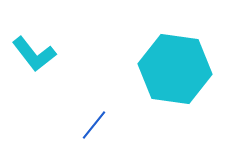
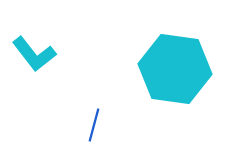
blue line: rotated 24 degrees counterclockwise
